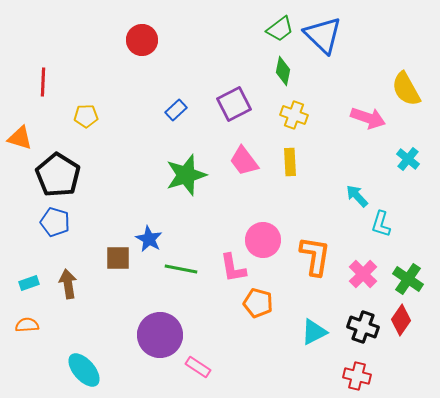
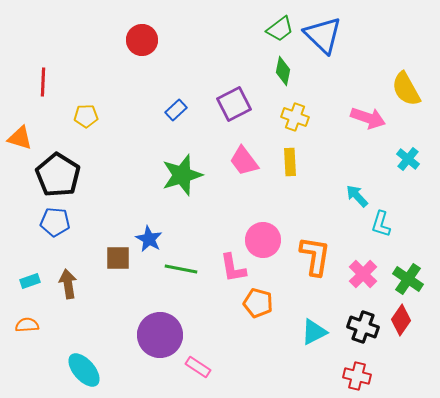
yellow cross: moved 1 px right, 2 px down
green star: moved 4 px left
blue pentagon: rotated 12 degrees counterclockwise
cyan rectangle: moved 1 px right, 2 px up
